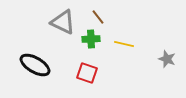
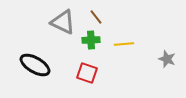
brown line: moved 2 px left
green cross: moved 1 px down
yellow line: rotated 18 degrees counterclockwise
